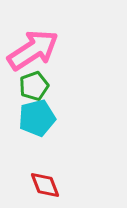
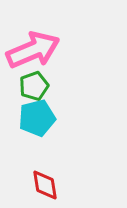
pink arrow: rotated 10 degrees clockwise
red diamond: rotated 12 degrees clockwise
